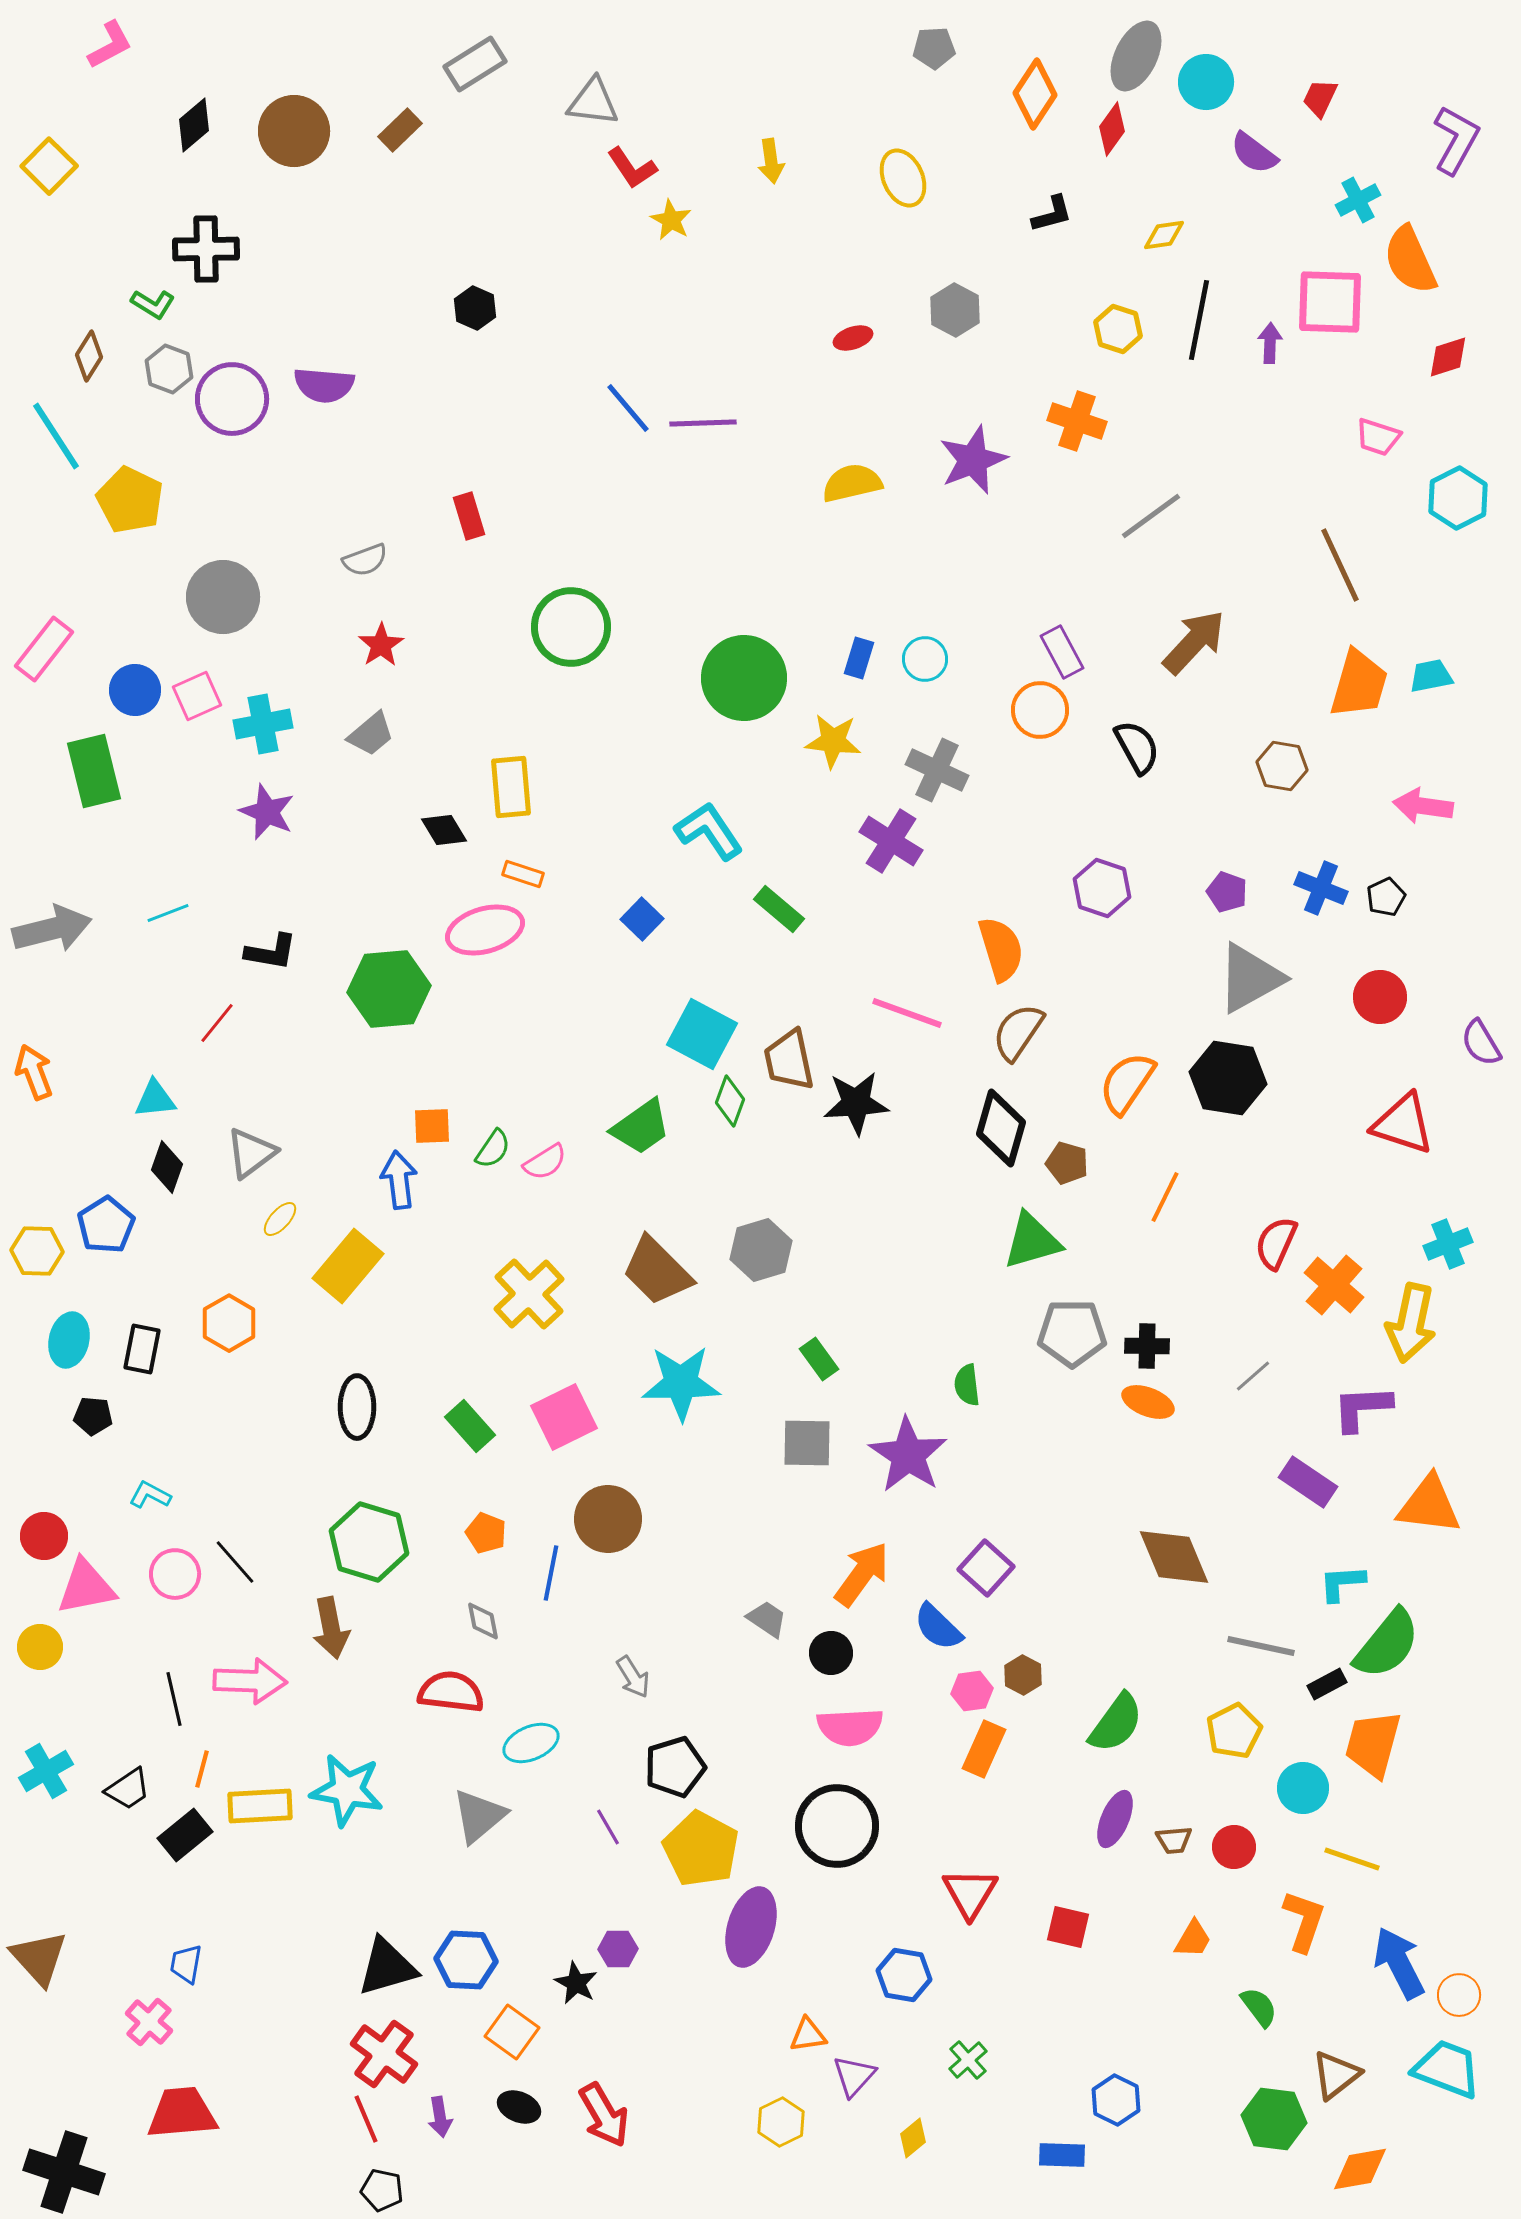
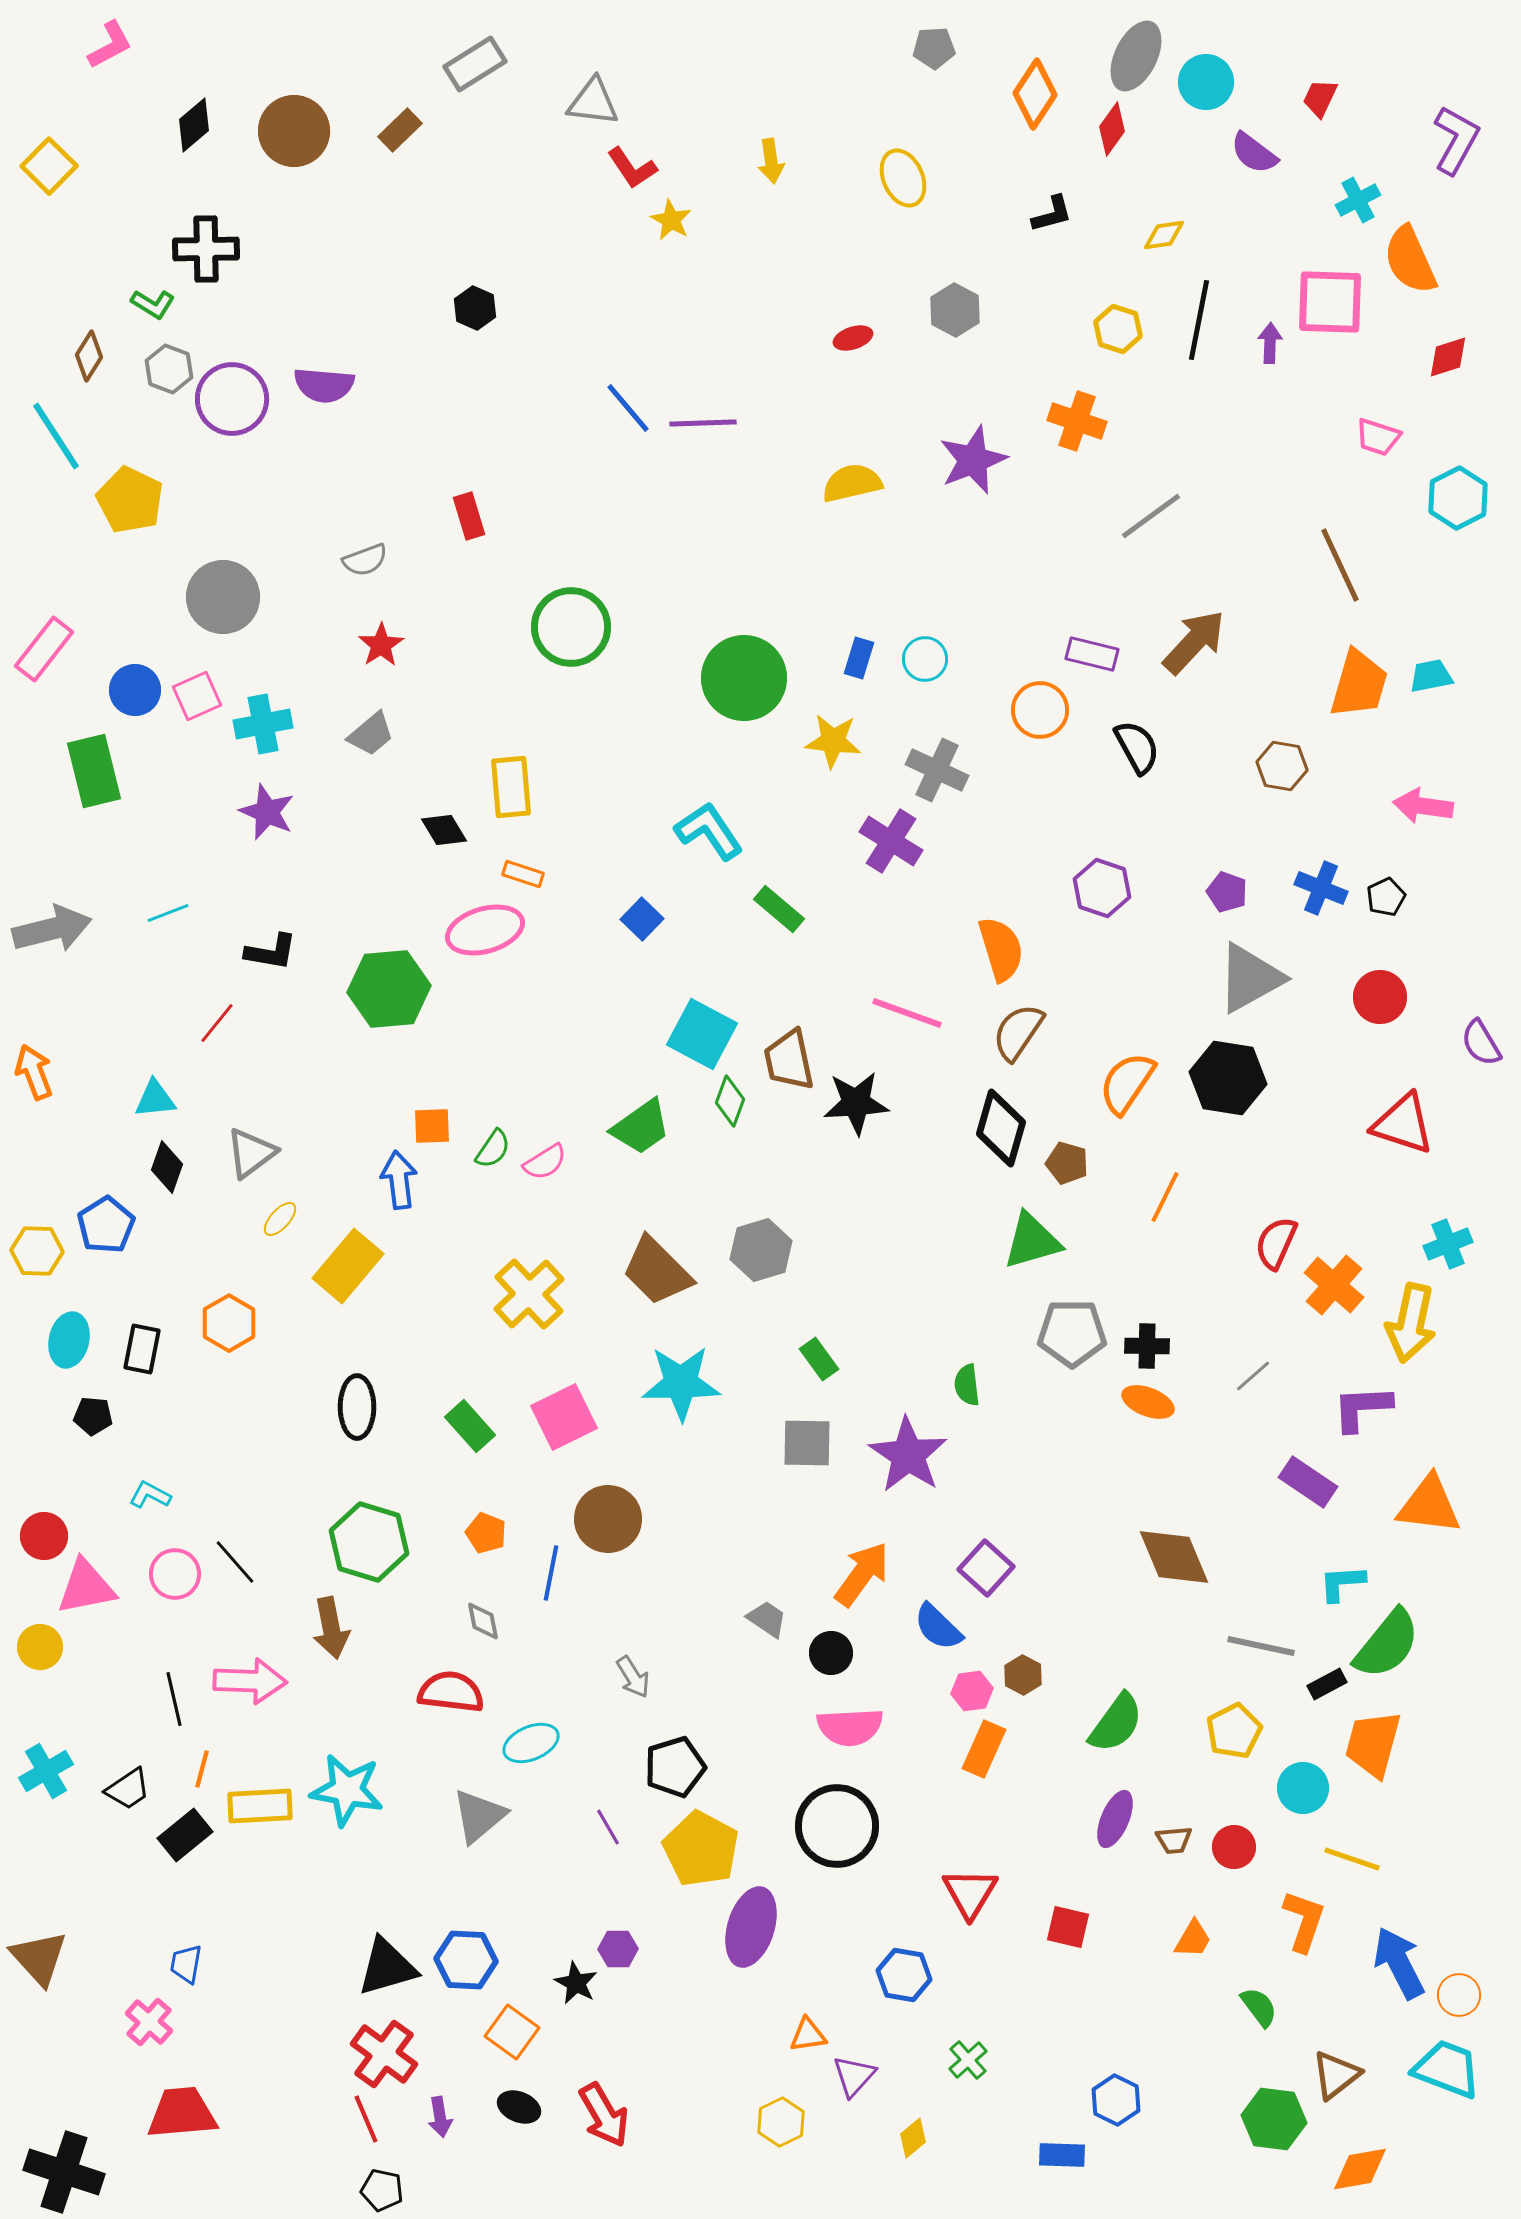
purple rectangle at (1062, 652): moved 30 px right, 2 px down; rotated 48 degrees counterclockwise
